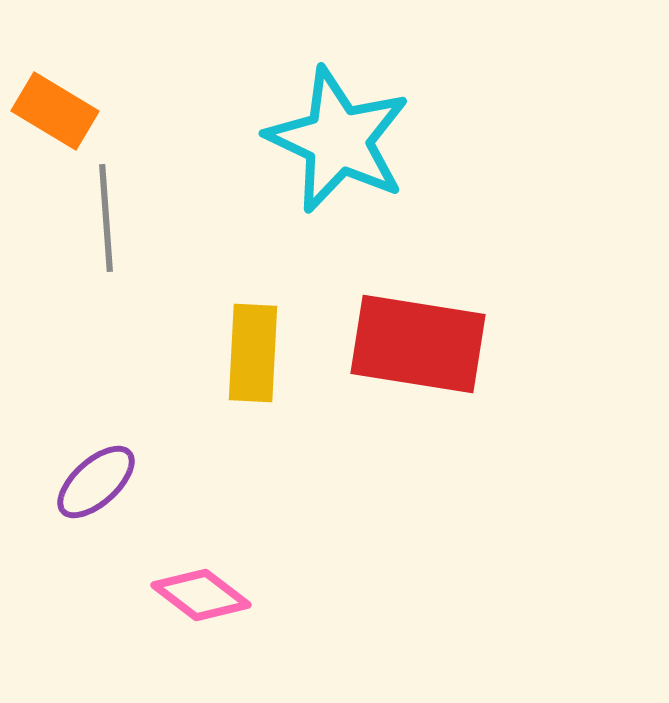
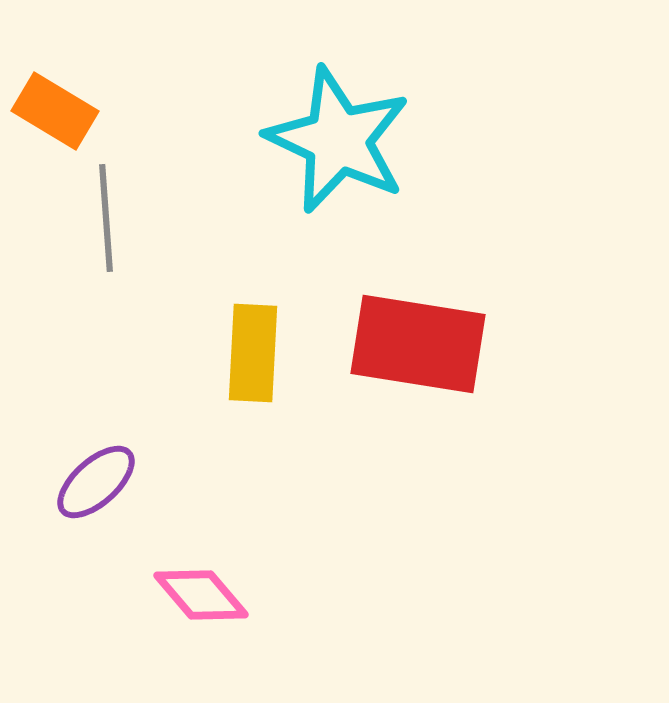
pink diamond: rotated 12 degrees clockwise
